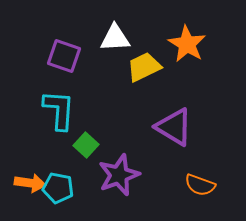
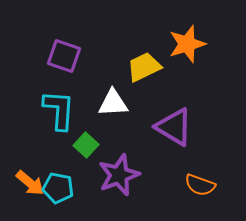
white triangle: moved 2 px left, 65 px down
orange star: rotated 24 degrees clockwise
orange arrow: rotated 32 degrees clockwise
